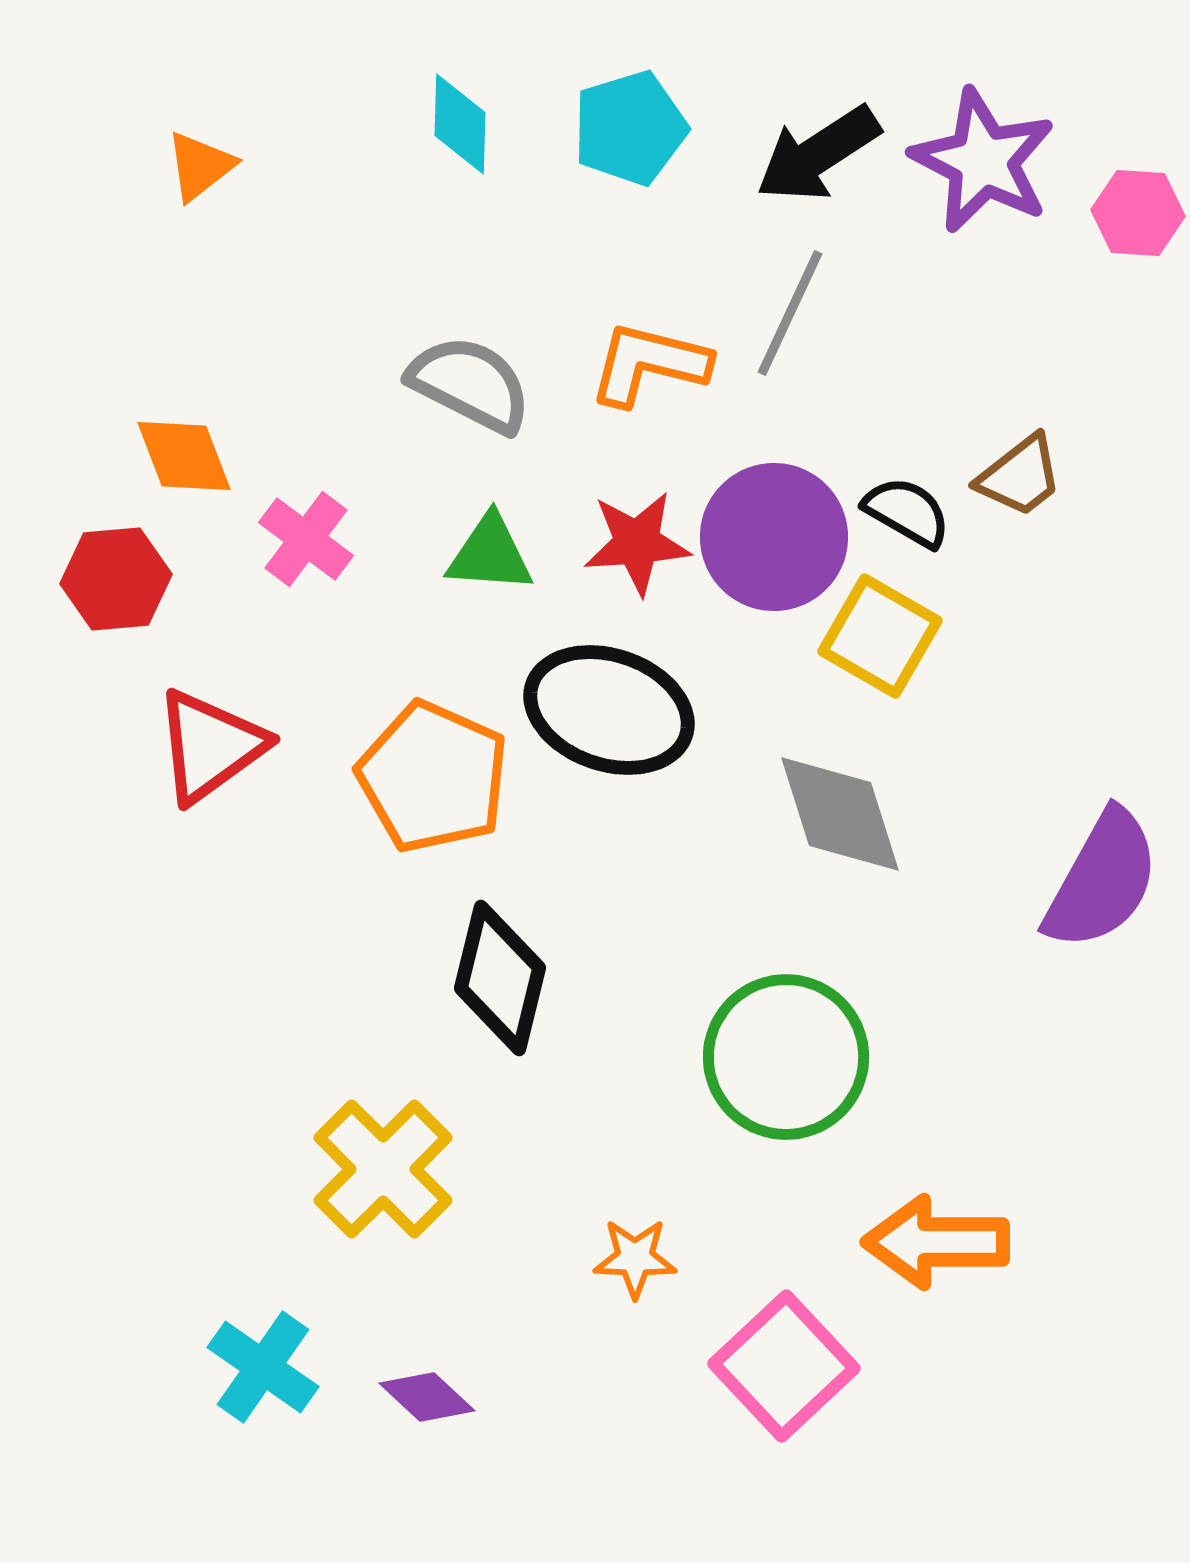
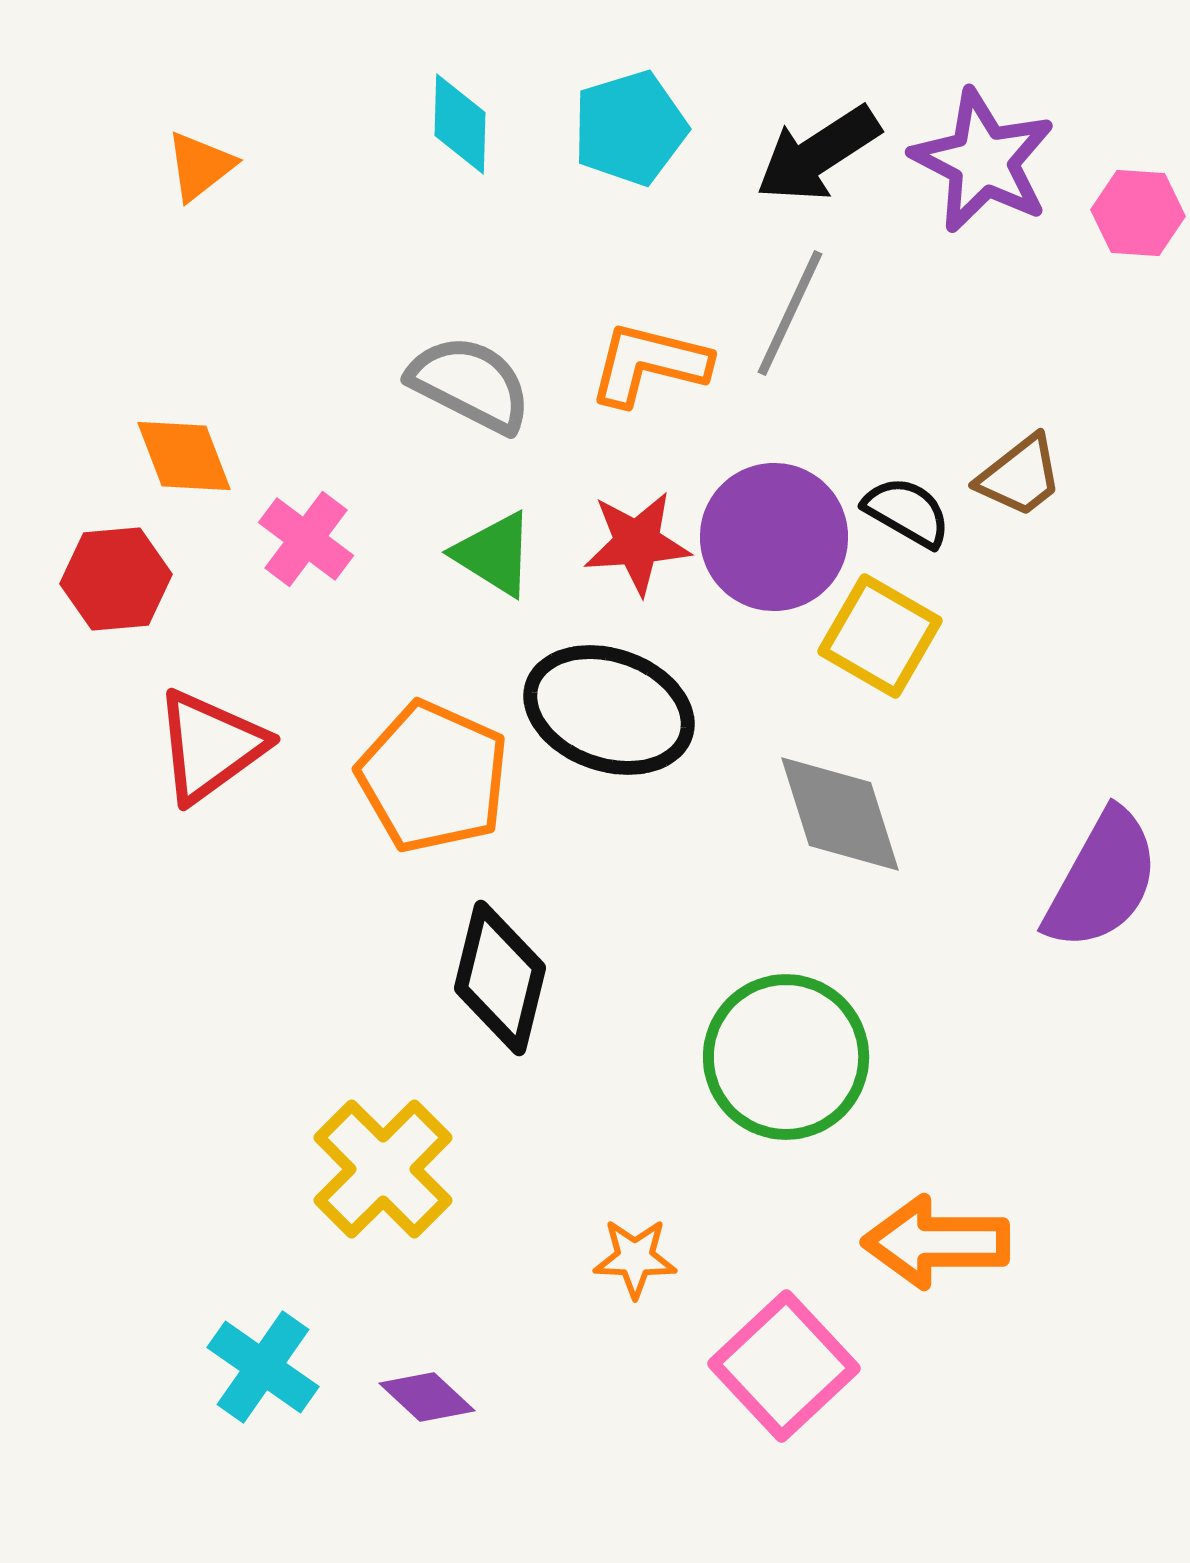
green triangle: moved 4 px right; rotated 28 degrees clockwise
